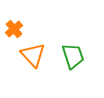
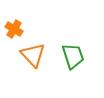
orange cross: rotated 18 degrees counterclockwise
